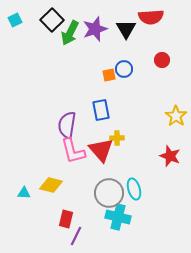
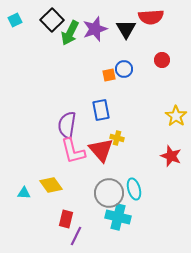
yellow cross: rotated 16 degrees clockwise
red star: moved 1 px right
yellow diamond: rotated 40 degrees clockwise
